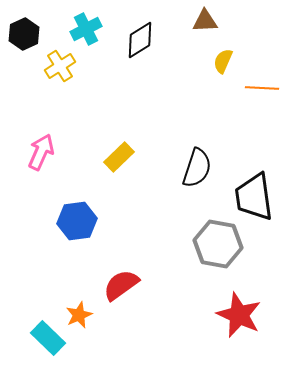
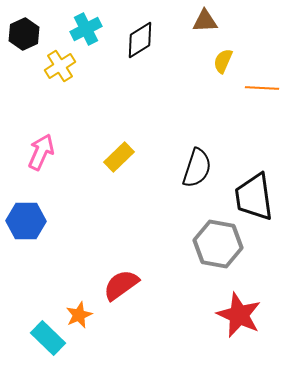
blue hexagon: moved 51 px left; rotated 9 degrees clockwise
